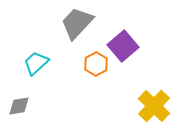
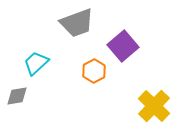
gray trapezoid: rotated 153 degrees counterclockwise
orange hexagon: moved 2 px left, 7 px down
gray diamond: moved 2 px left, 10 px up
